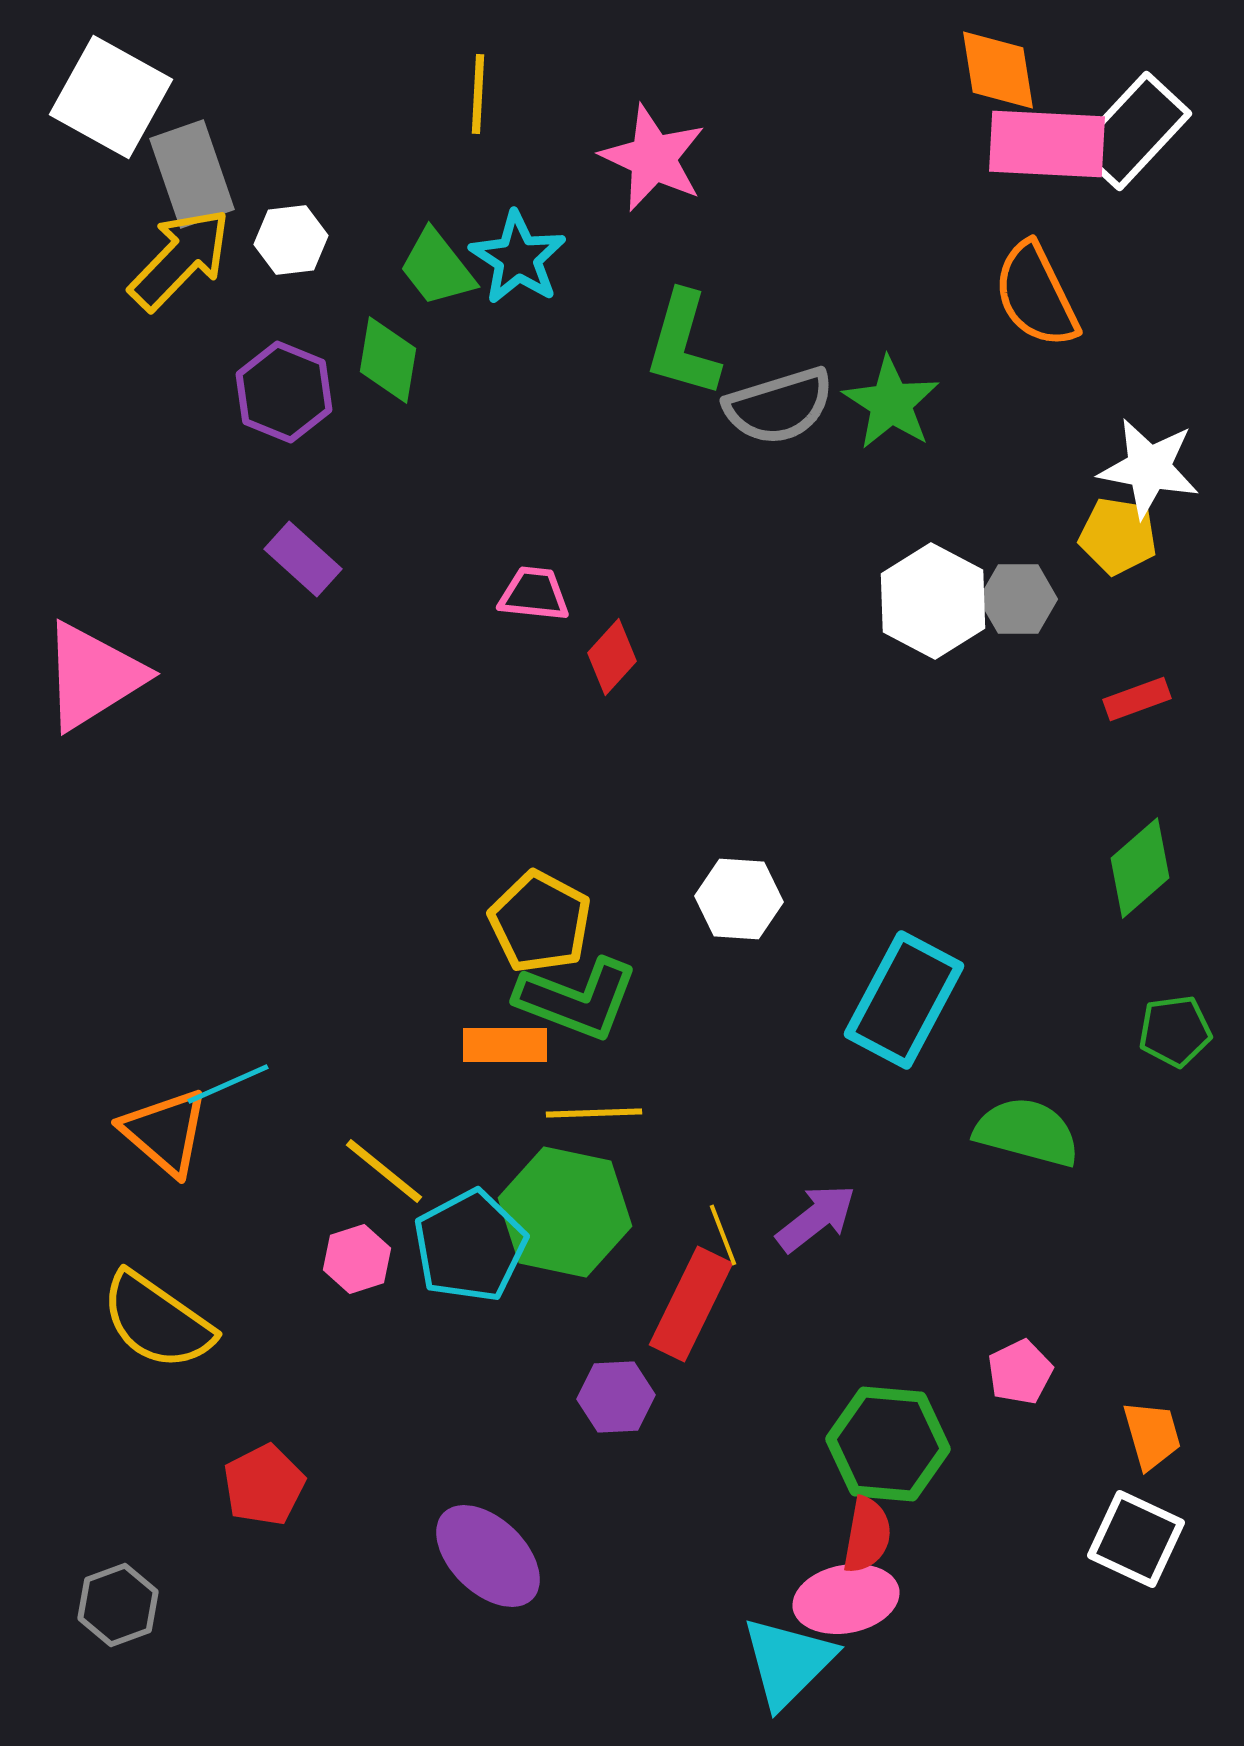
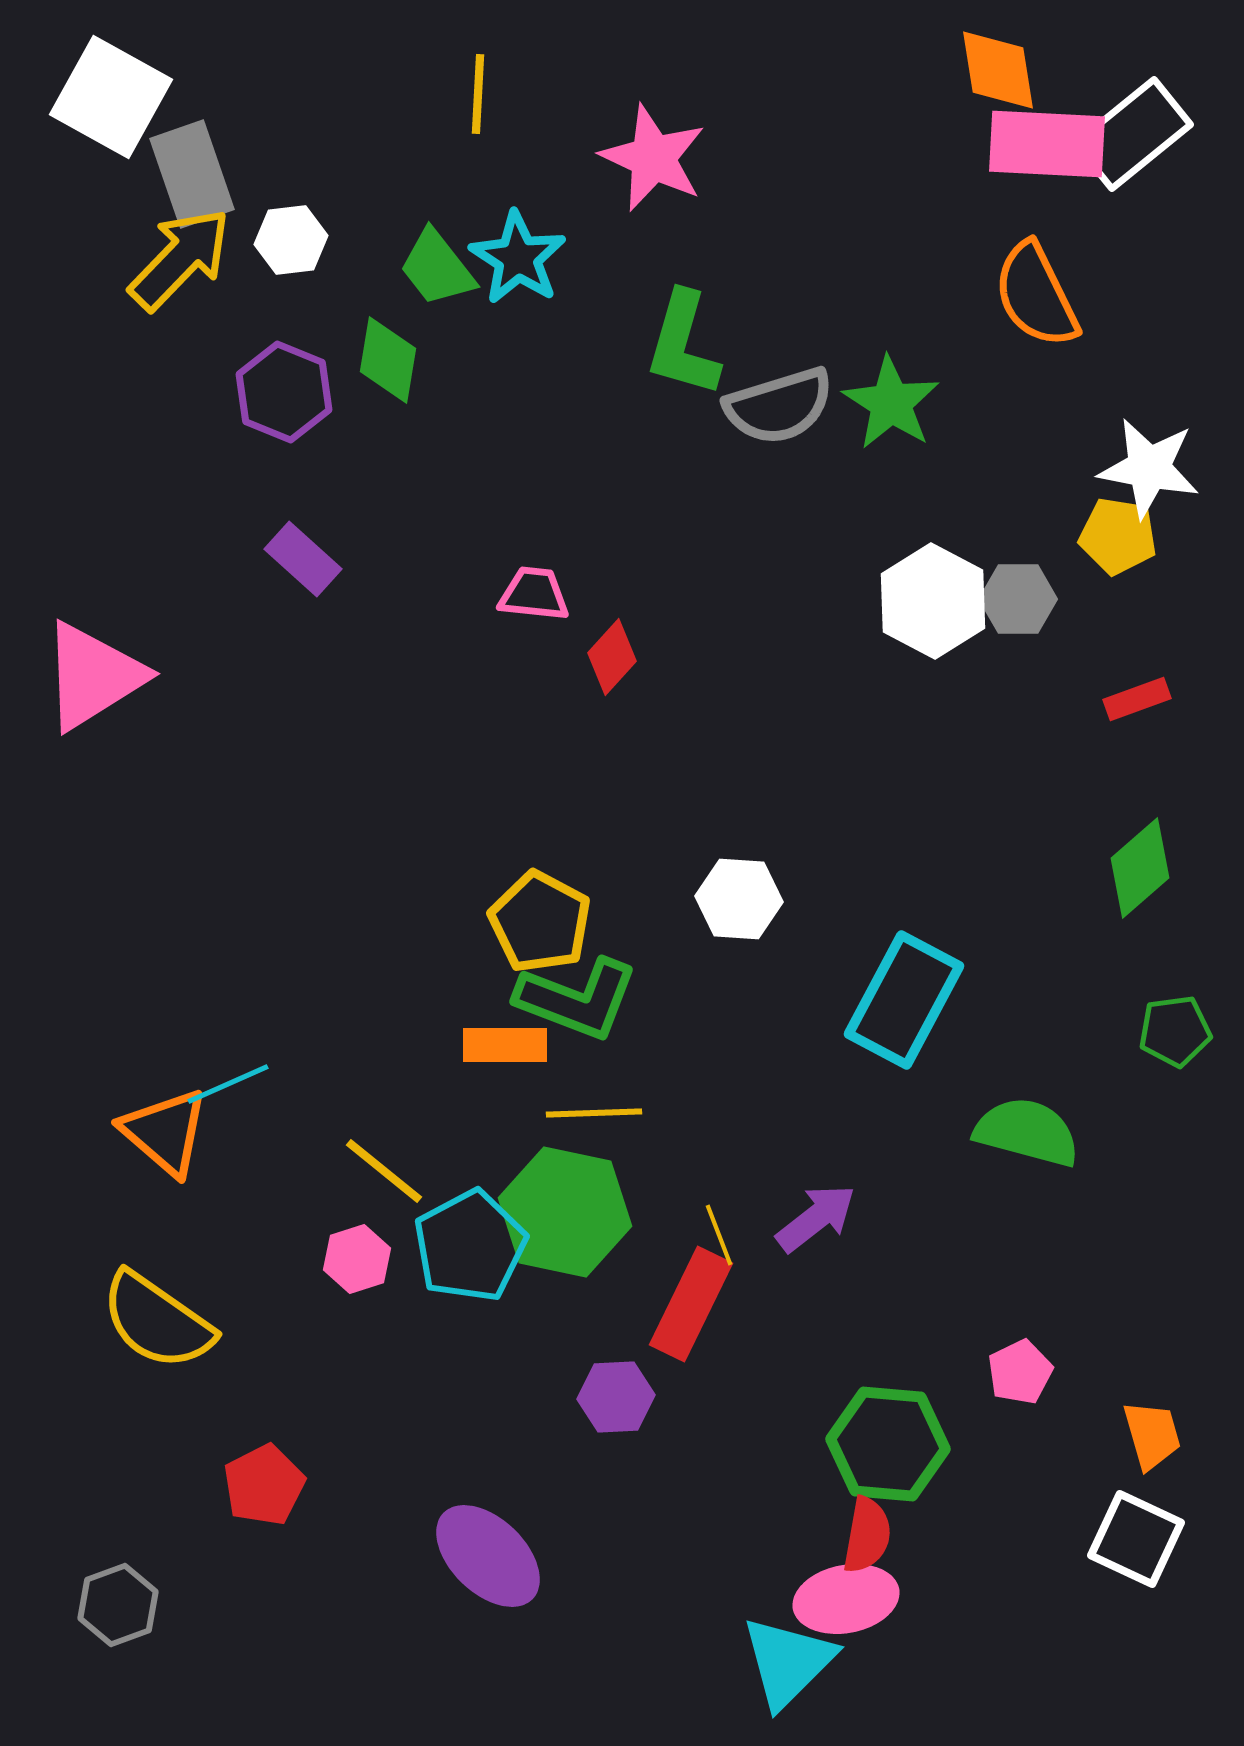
white rectangle at (1133, 131): moved 3 px down; rotated 8 degrees clockwise
yellow line at (723, 1235): moved 4 px left
